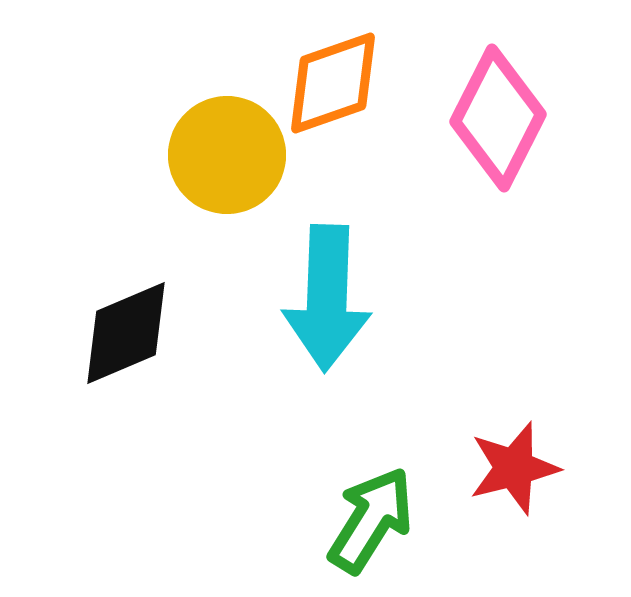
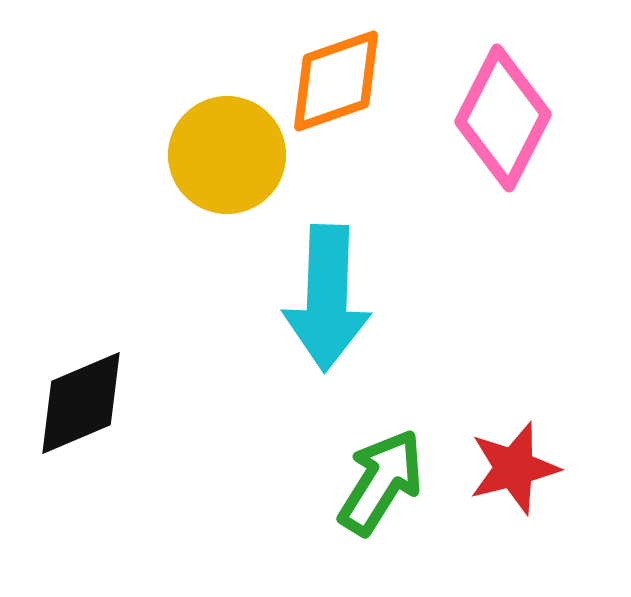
orange diamond: moved 3 px right, 2 px up
pink diamond: moved 5 px right
black diamond: moved 45 px left, 70 px down
green arrow: moved 10 px right, 38 px up
